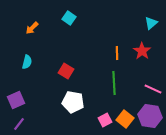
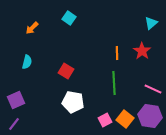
purple line: moved 5 px left
